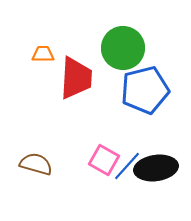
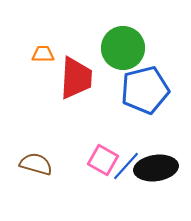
pink square: moved 1 px left
blue line: moved 1 px left
